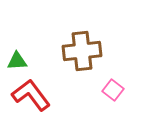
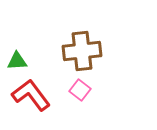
pink square: moved 33 px left
